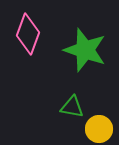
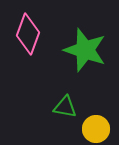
green triangle: moved 7 px left
yellow circle: moved 3 px left
